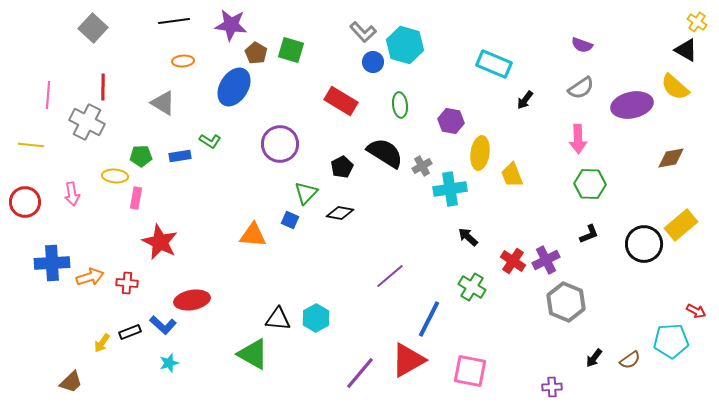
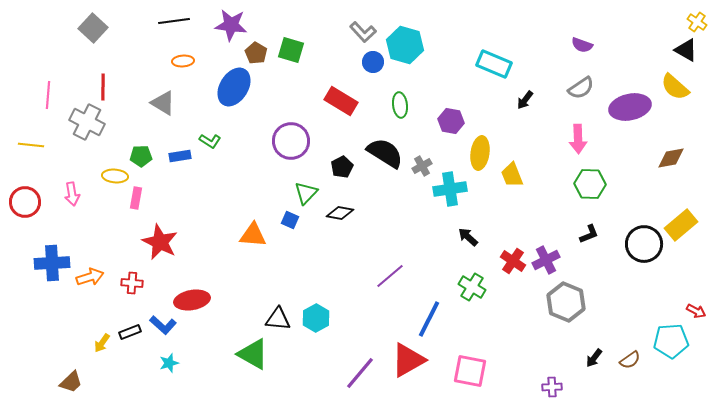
purple ellipse at (632, 105): moved 2 px left, 2 px down
purple circle at (280, 144): moved 11 px right, 3 px up
red cross at (127, 283): moved 5 px right
